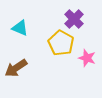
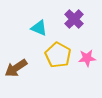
cyan triangle: moved 19 px right
yellow pentagon: moved 3 px left, 12 px down
pink star: rotated 24 degrees counterclockwise
